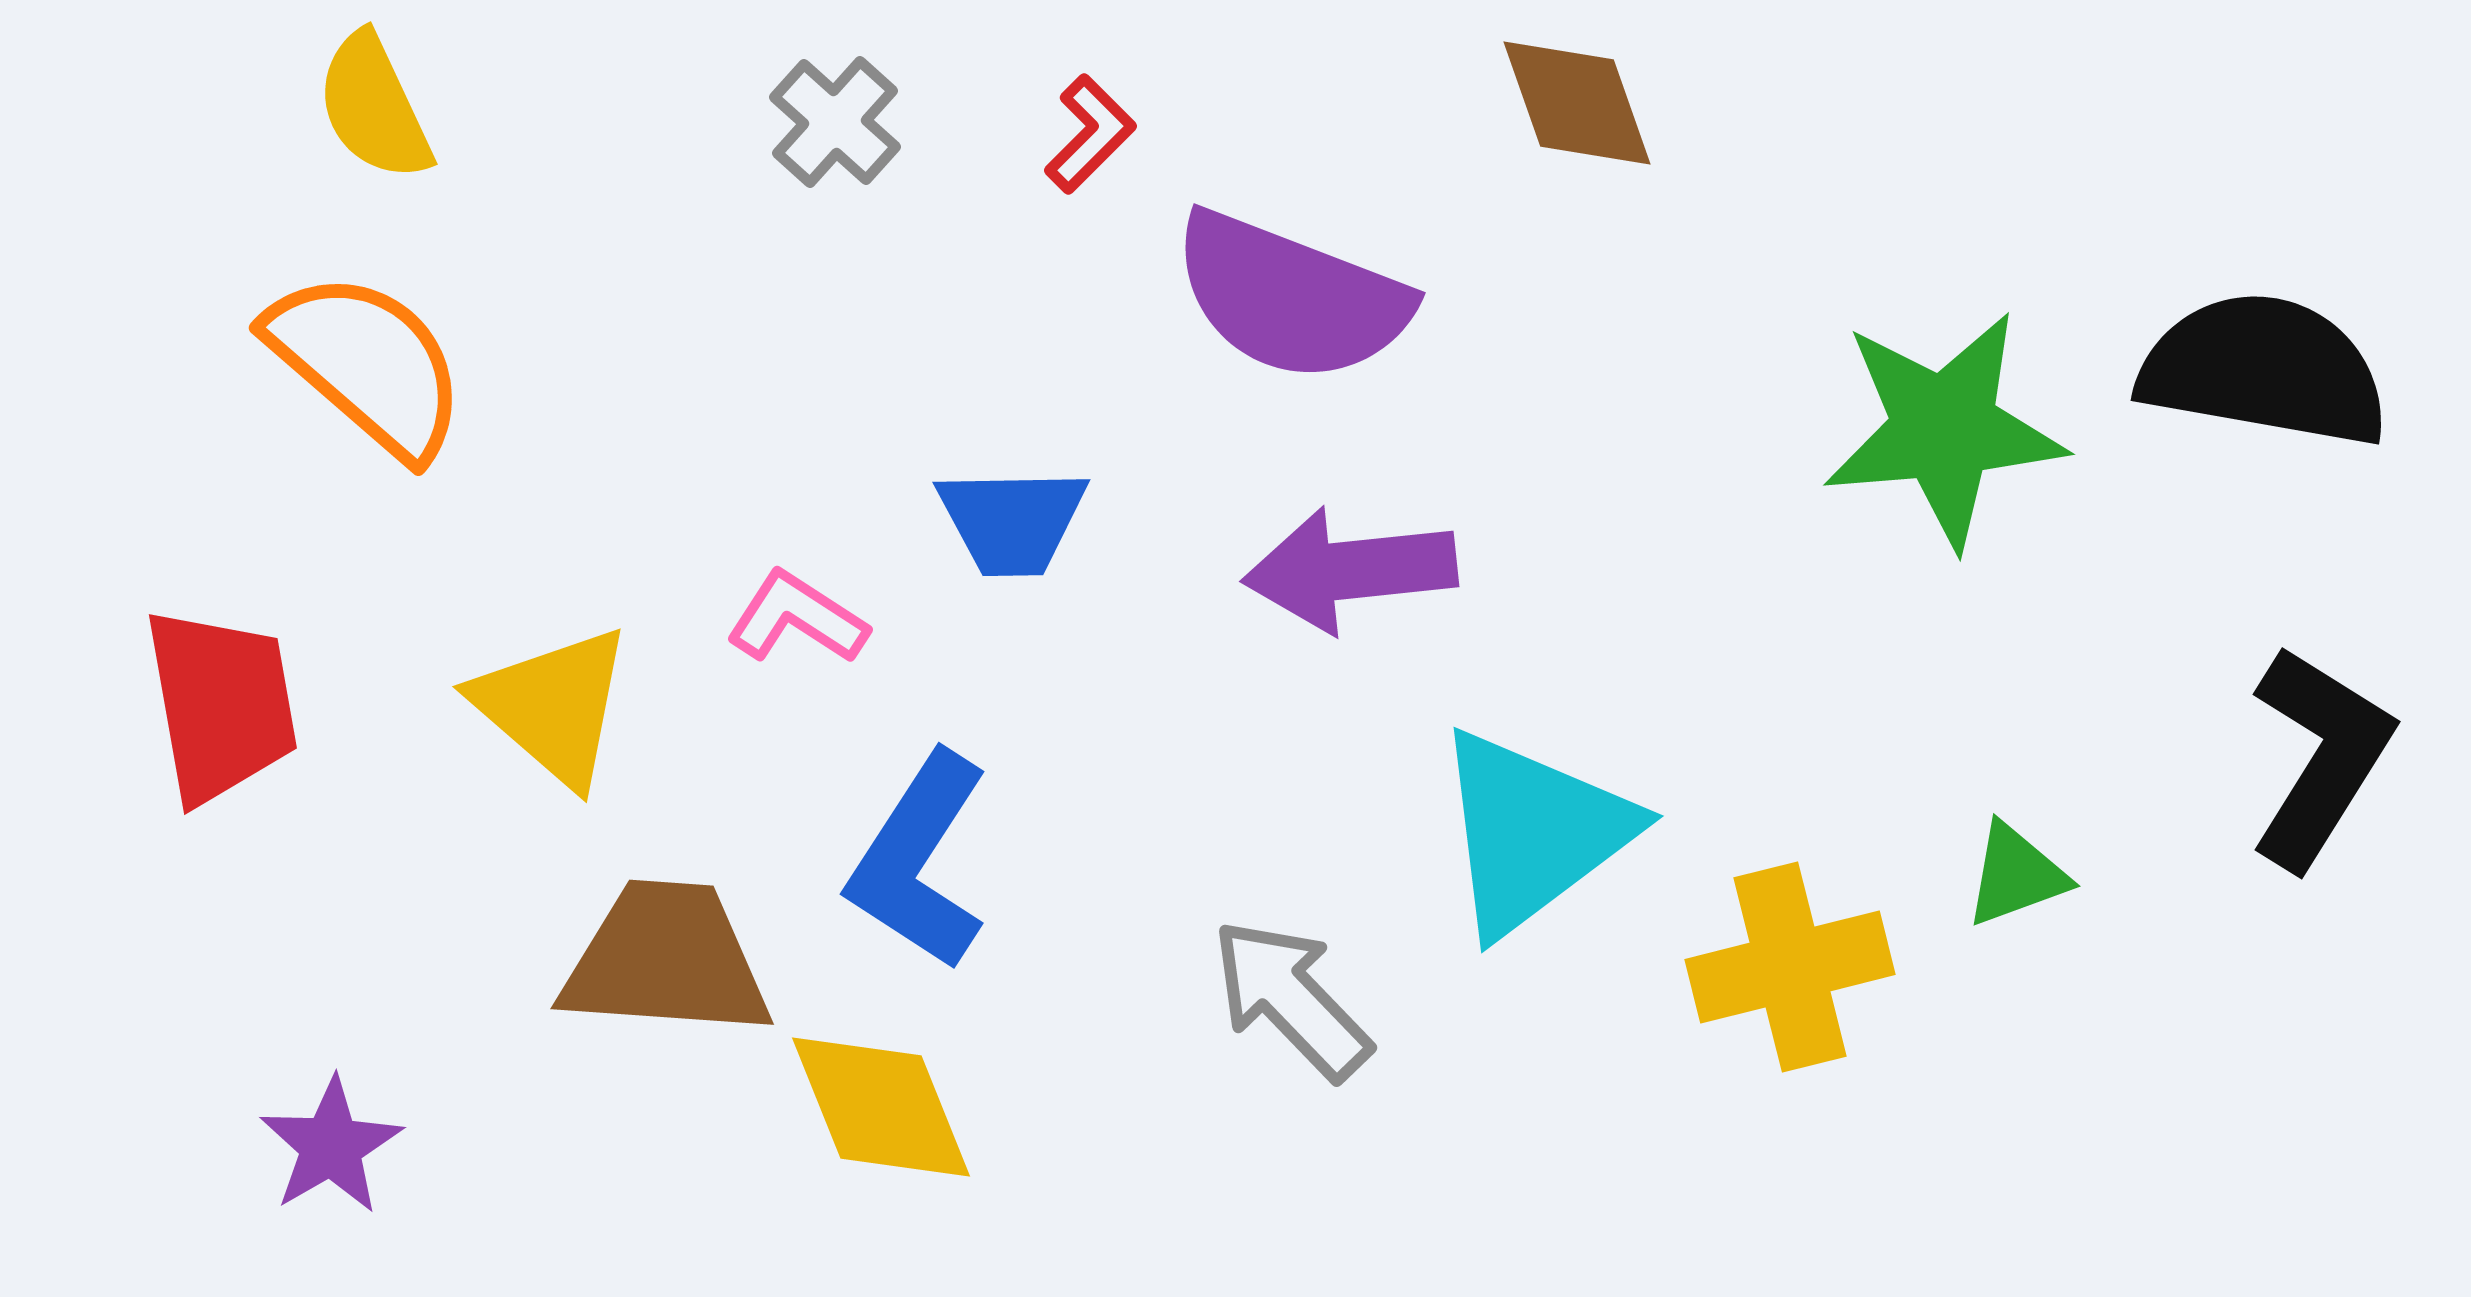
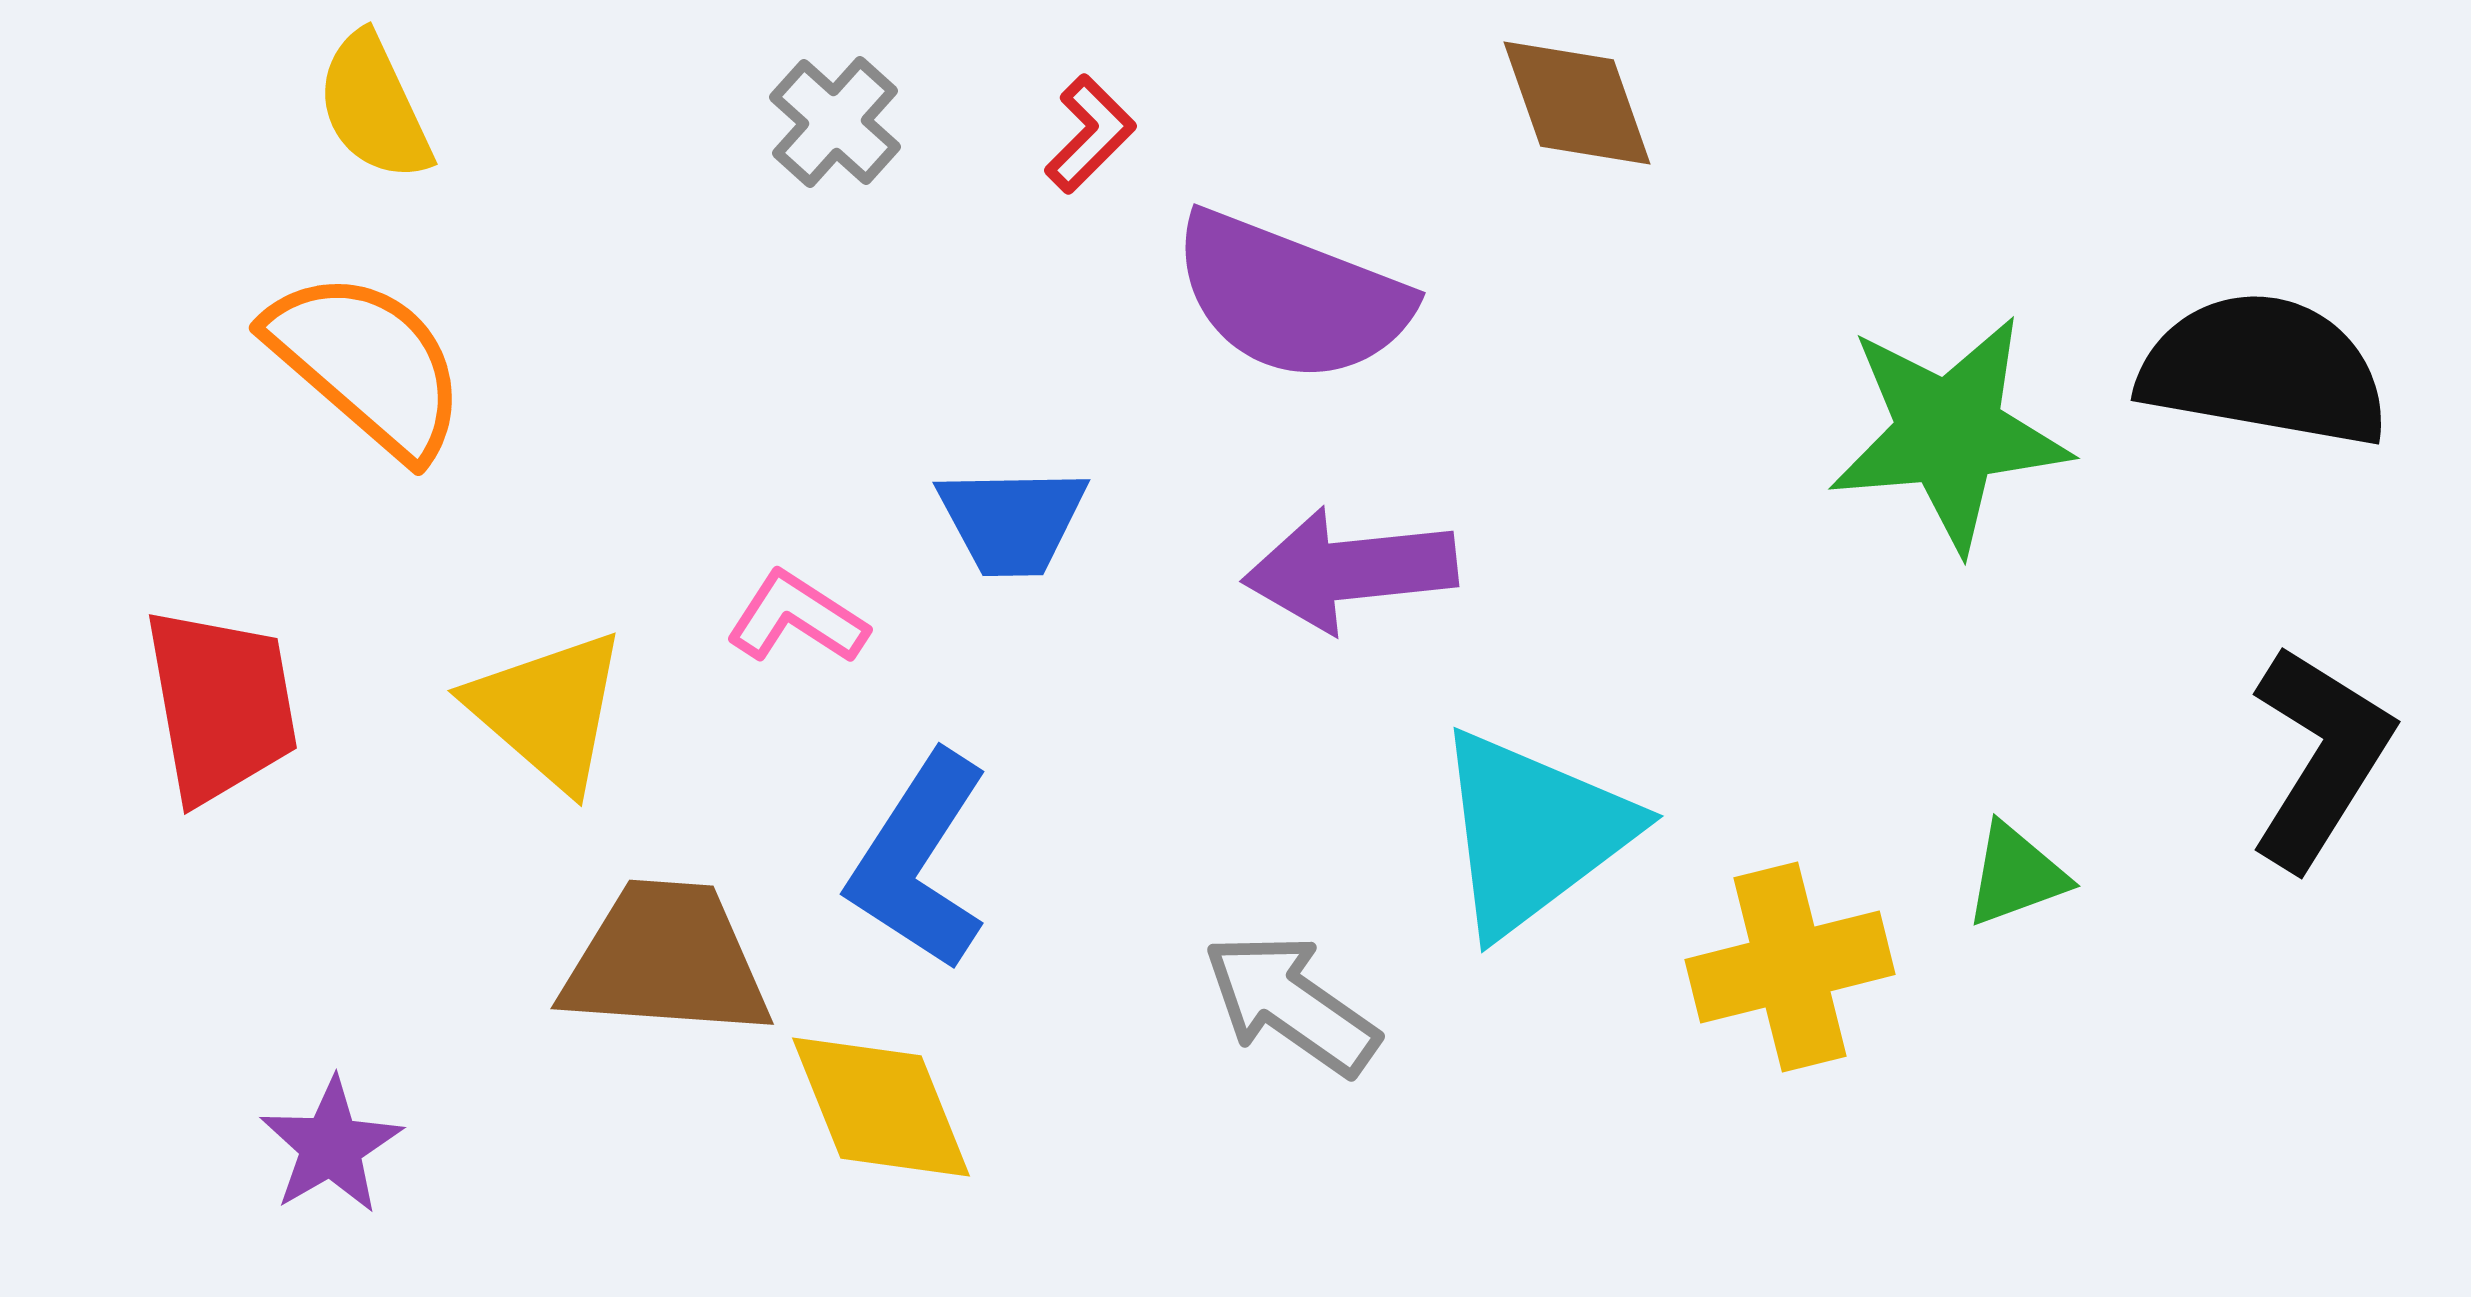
green star: moved 5 px right, 4 px down
yellow triangle: moved 5 px left, 4 px down
gray arrow: moved 5 px down; rotated 11 degrees counterclockwise
